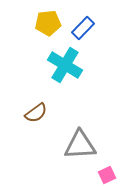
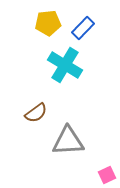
gray triangle: moved 12 px left, 4 px up
